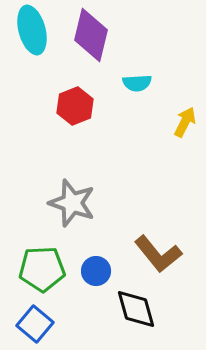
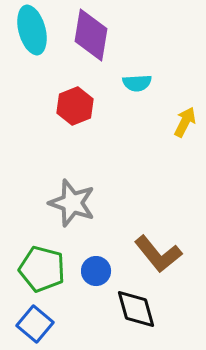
purple diamond: rotated 4 degrees counterclockwise
green pentagon: rotated 18 degrees clockwise
